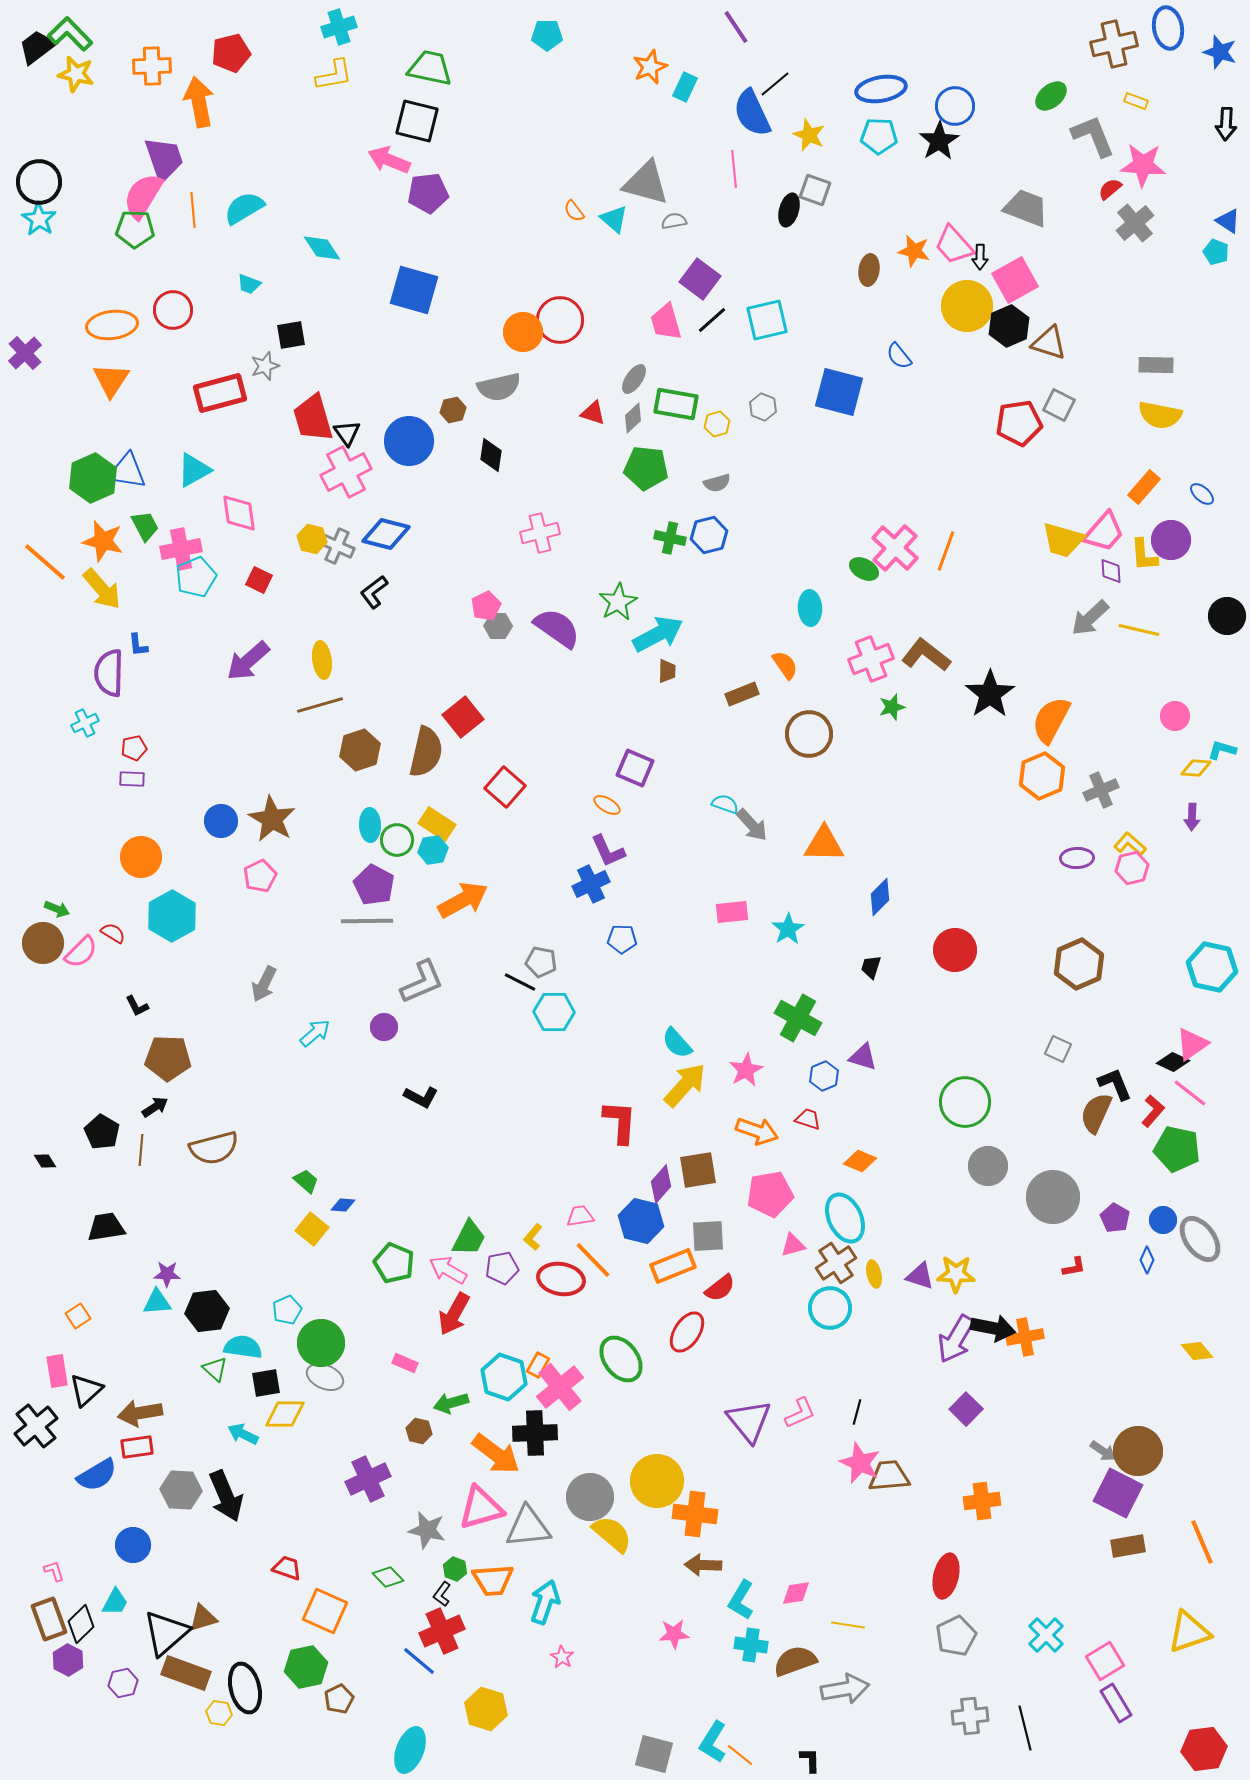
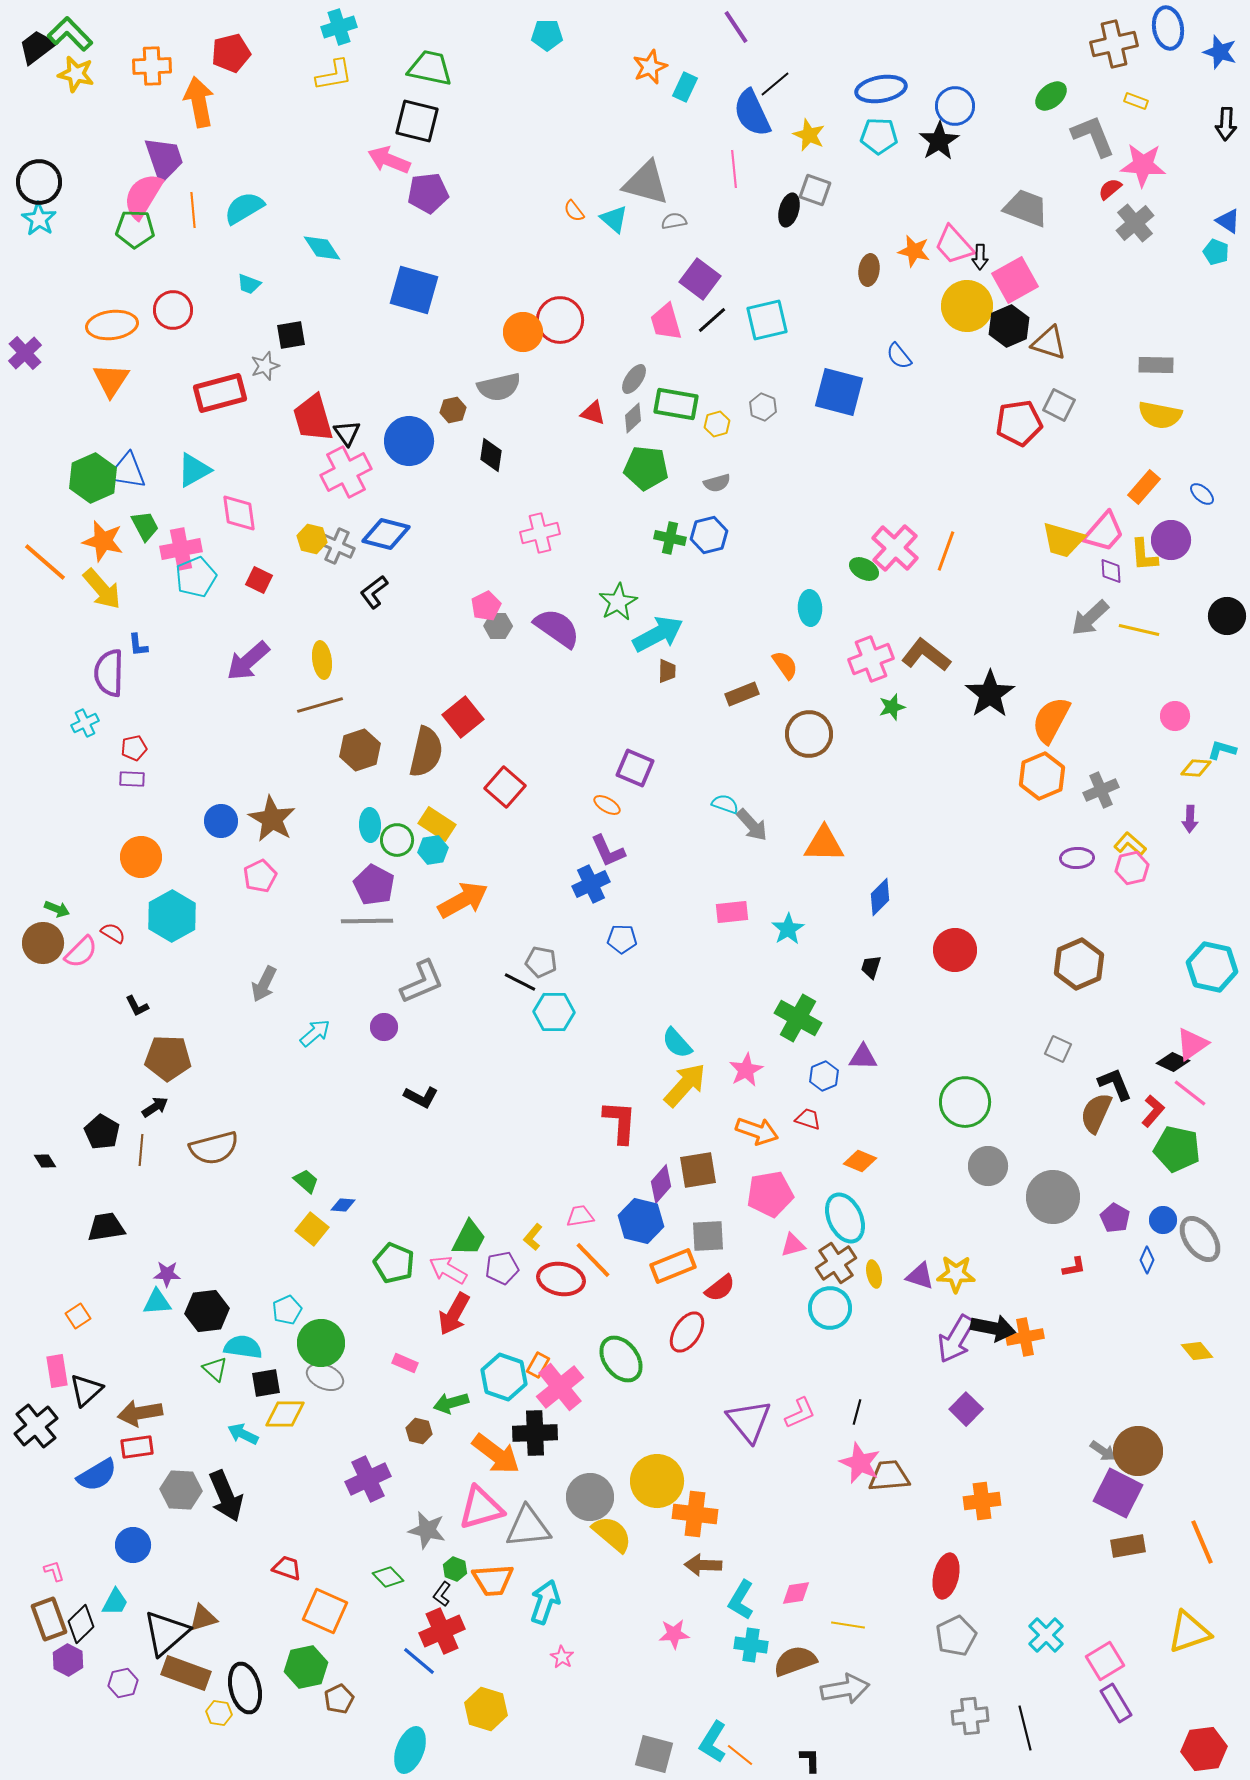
purple arrow at (1192, 817): moved 2 px left, 2 px down
purple triangle at (863, 1057): rotated 16 degrees counterclockwise
